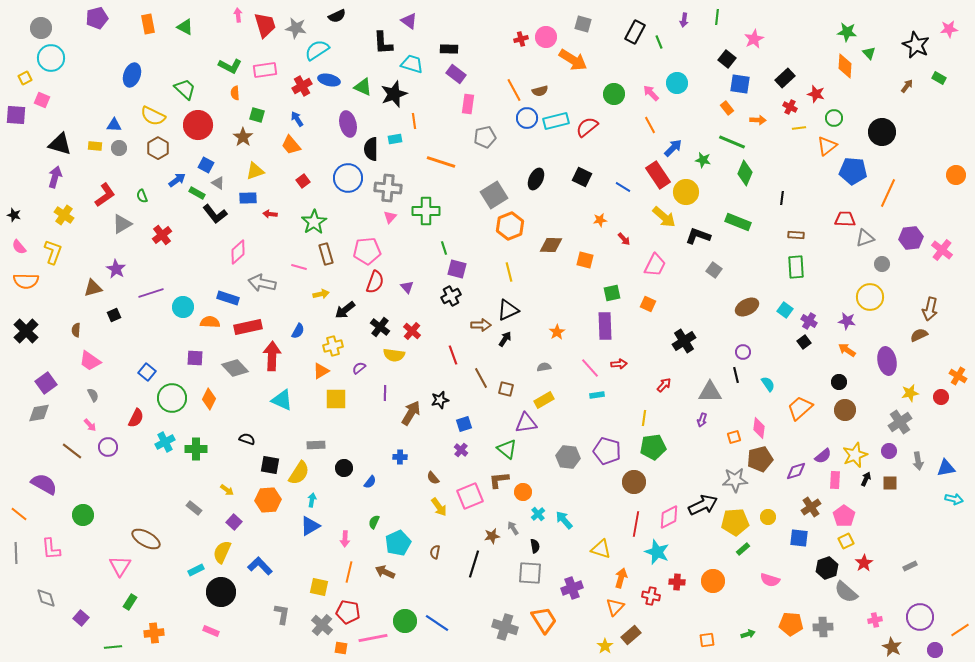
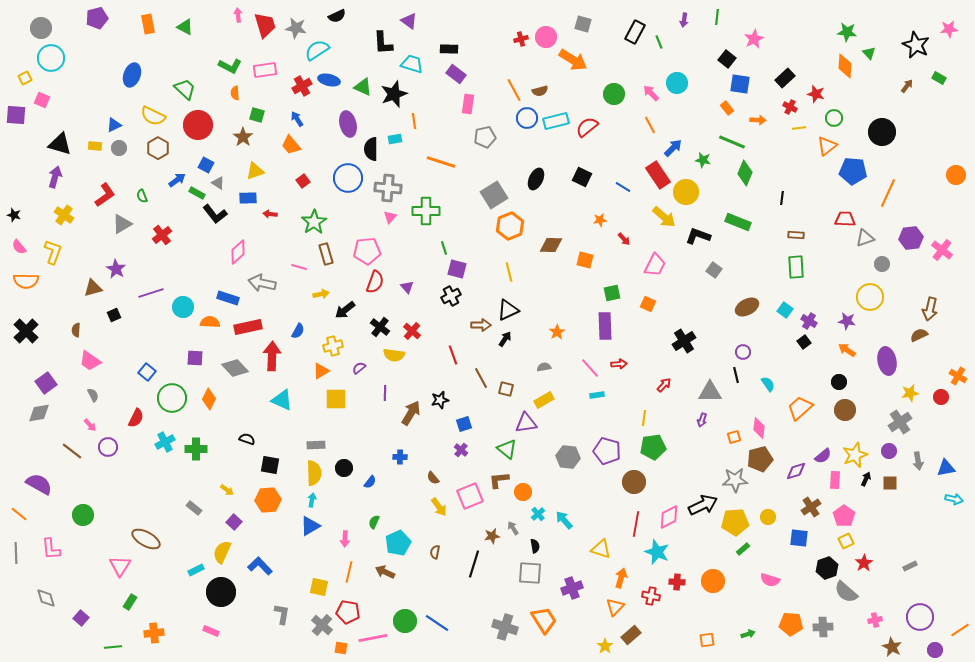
blue triangle at (114, 125): rotated 28 degrees counterclockwise
yellow semicircle at (299, 473): moved 15 px right; rotated 35 degrees counterclockwise
purple semicircle at (44, 484): moved 5 px left
